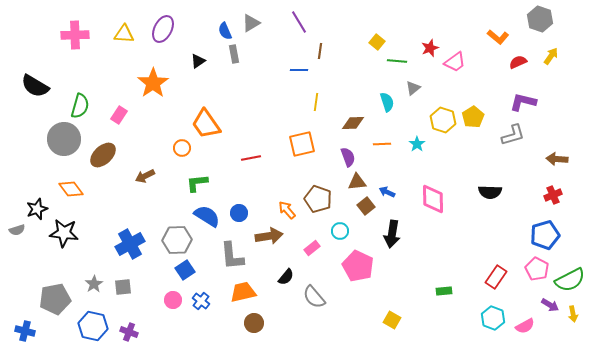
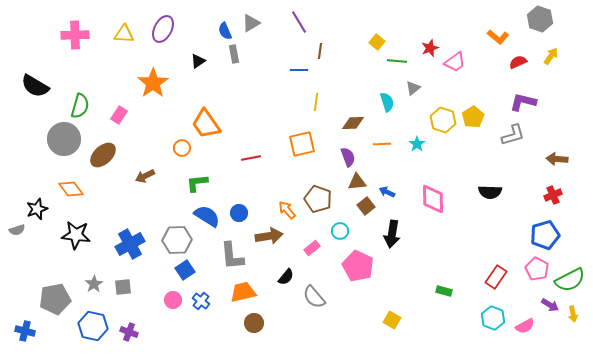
black star at (64, 233): moved 12 px right, 2 px down
green rectangle at (444, 291): rotated 21 degrees clockwise
